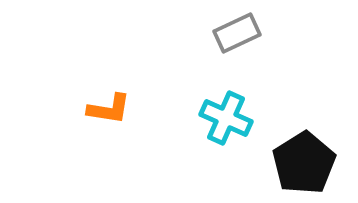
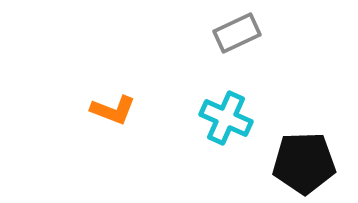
orange L-shape: moved 4 px right, 1 px down; rotated 12 degrees clockwise
black pentagon: rotated 30 degrees clockwise
